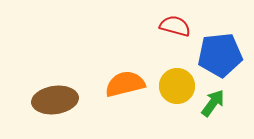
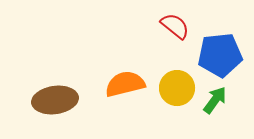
red semicircle: rotated 24 degrees clockwise
yellow circle: moved 2 px down
green arrow: moved 2 px right, 3 px up
